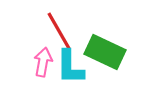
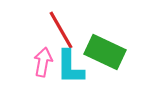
red line: moved 2 px right, 1 px up
